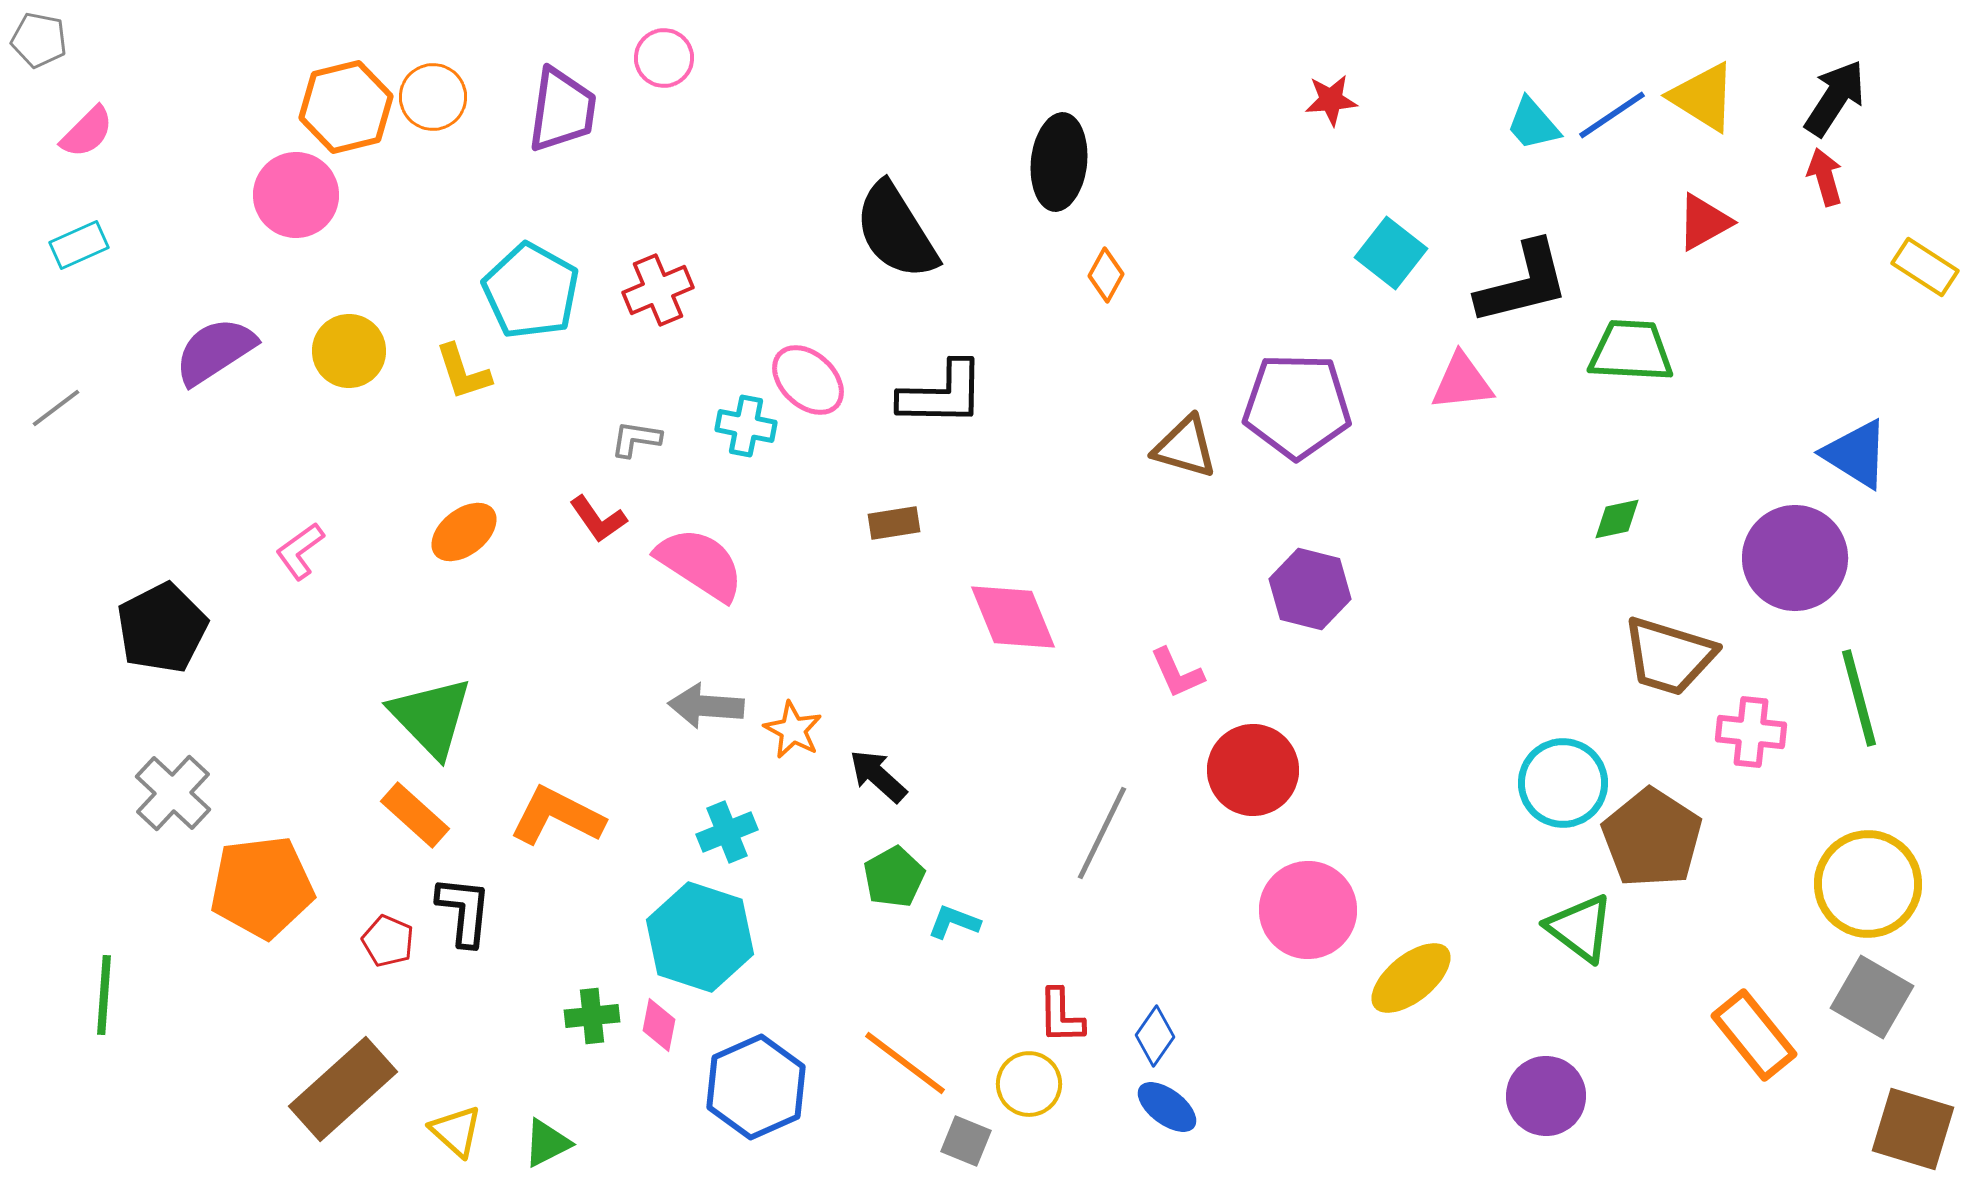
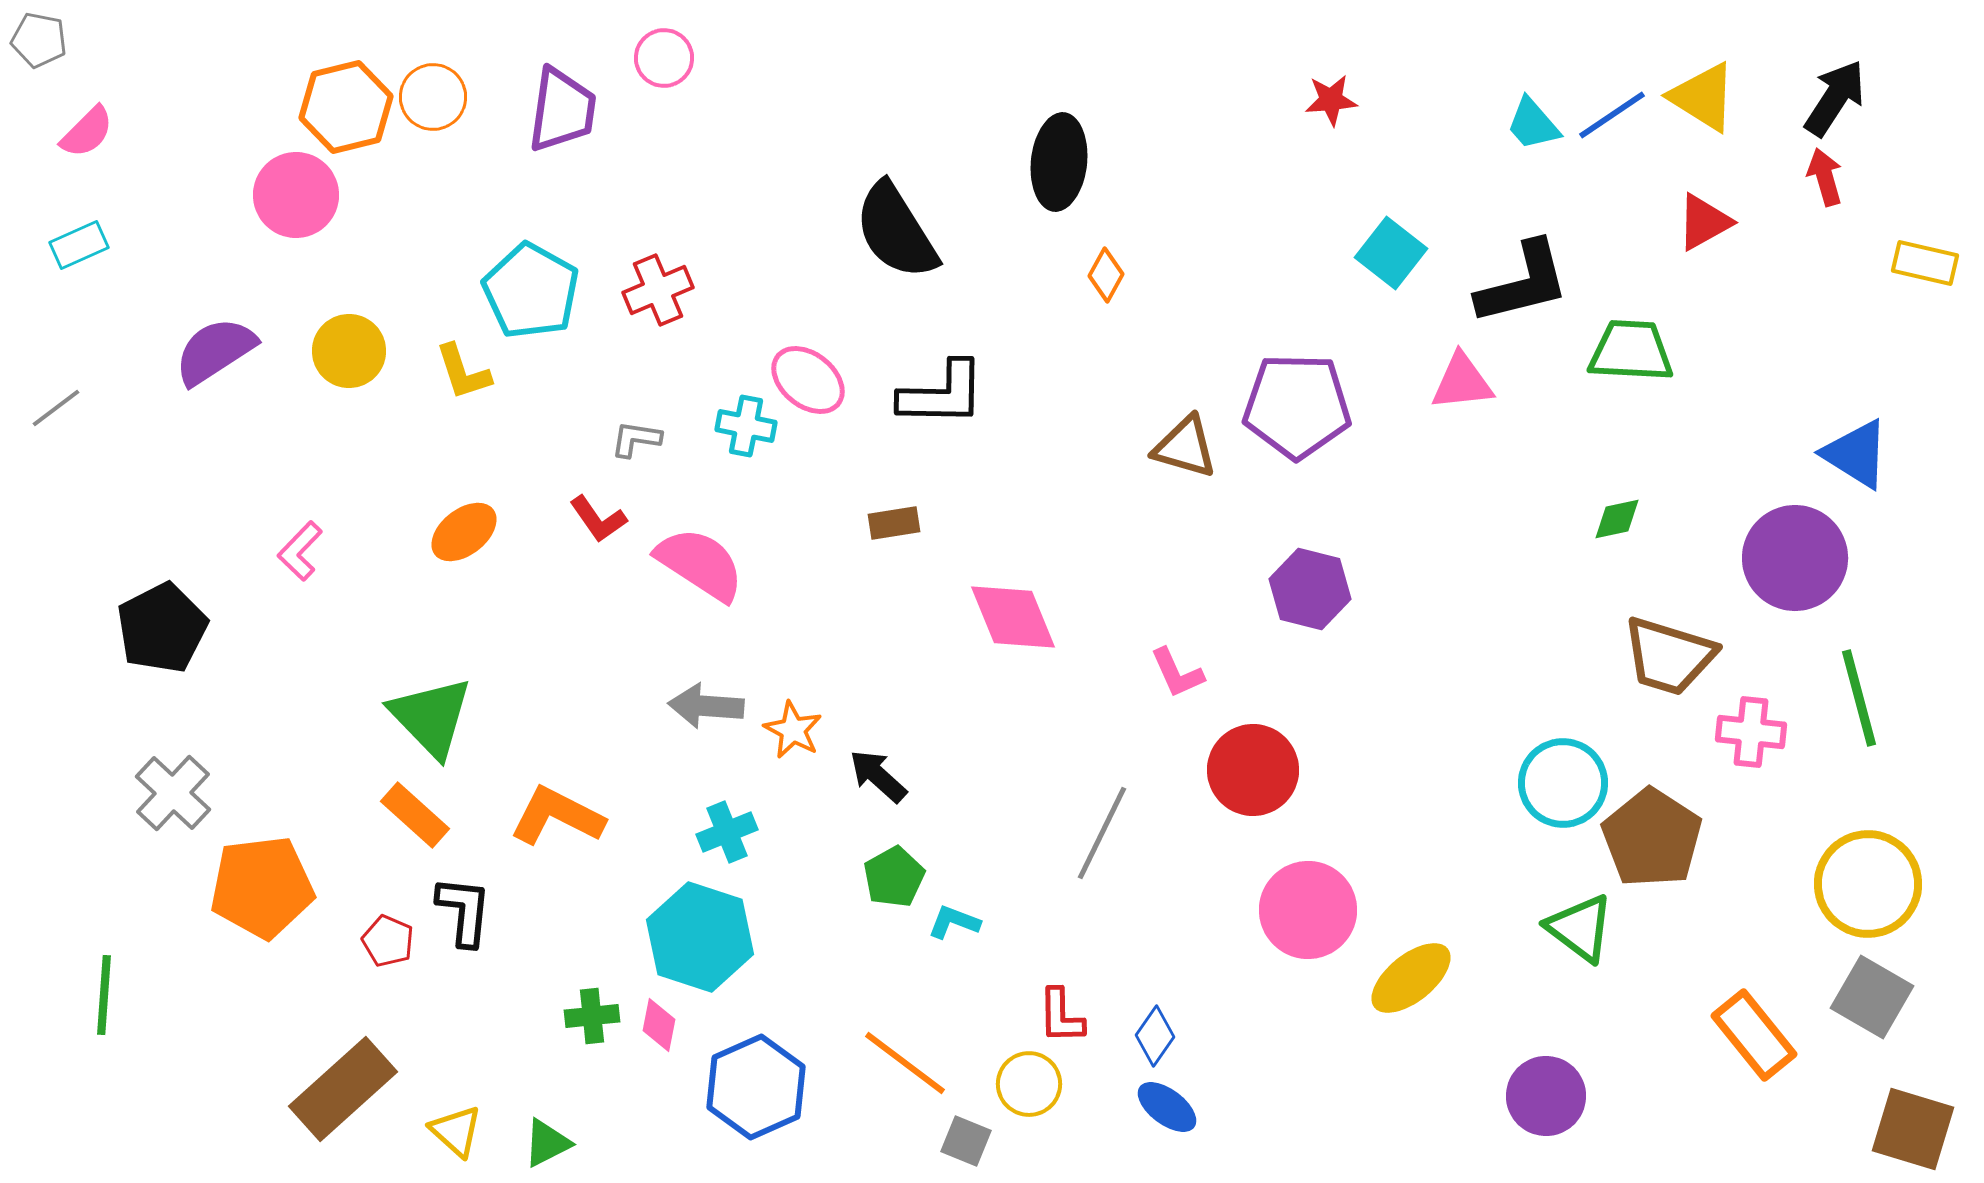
yellow rectangle at (1925, 267): moved 4 px up; rotated 20 degrees counterclockwise
pink ellipse at (808, 380): rotated 4 degrees counterclockwise
pink L-shape at (300, 551): rotated 10 degrees counterclockwise
